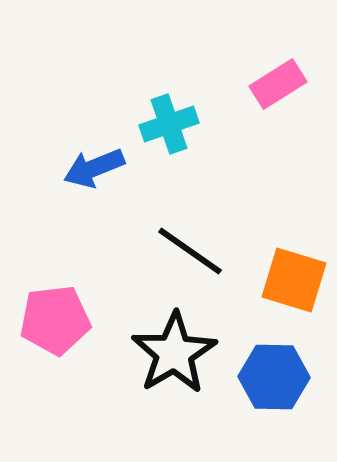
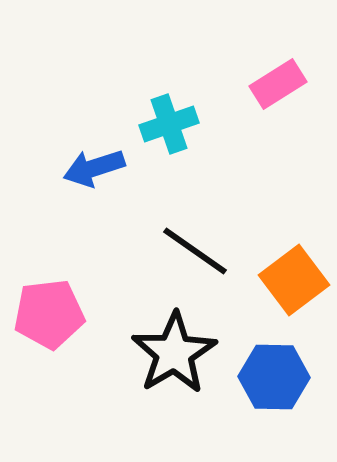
blue arrow: rotated 4 degrees clockwise
black line: moved 5 px right
orange square: rotated 36 degrees clockwise
pink pentagon: moved 6 px left, 6 px up
